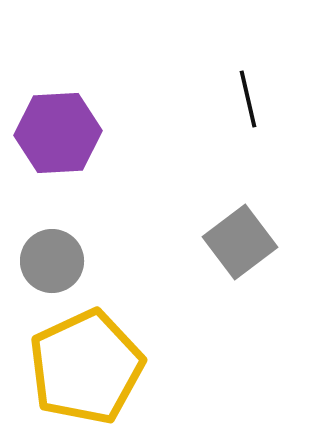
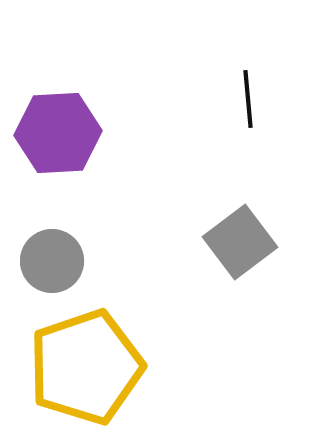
black line: rotated 8 degrees clockwise
yellow pentagon: rotated 6 degrees clockwise
